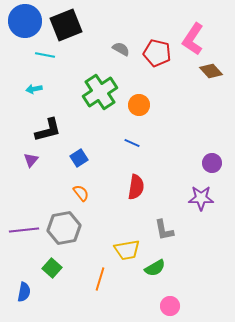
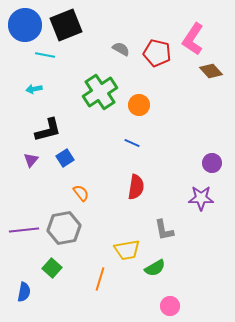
blue circle: moved 4 px down
blue square: moved 14 px left
